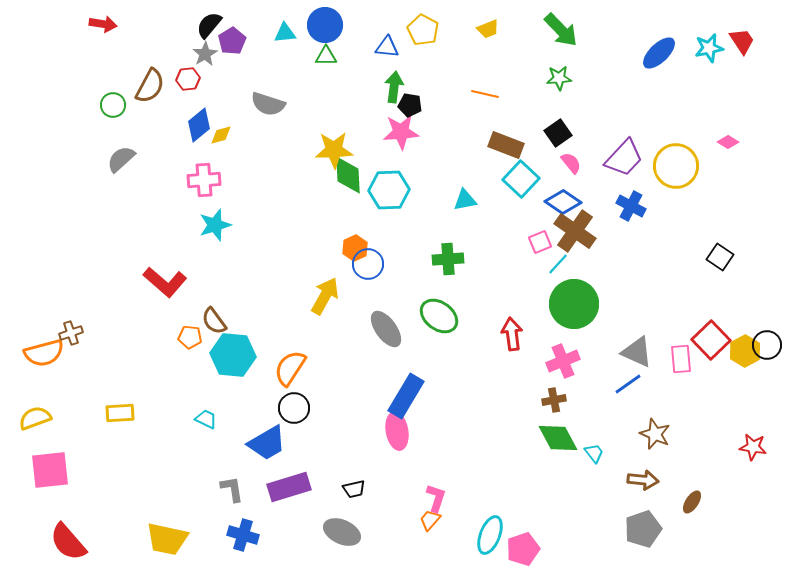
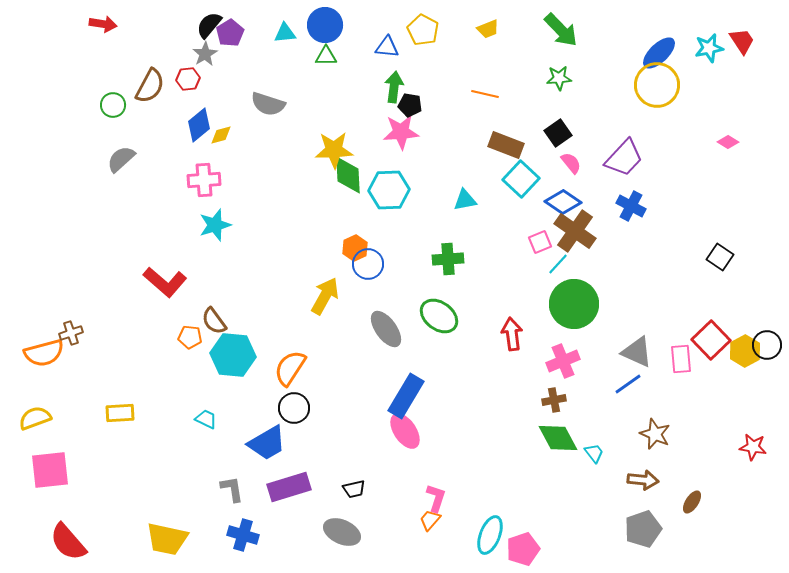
purple pentagon at (232, 41): moved 2 px left, 8 px up
yellow circle at (676, 166): moved 19 px left, 81 px up
pink ellipse at (397, 431): moved 8 px right; rotated 24 degrees counterclockwise
